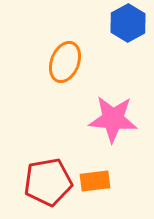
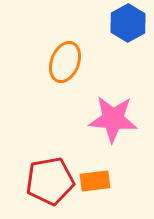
red pentagon: moved 2 px right, 1 px up
